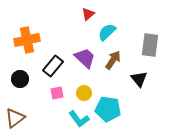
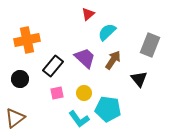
gray rectangle: rotated 15 degrees clockwise
